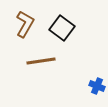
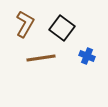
brown line: moved 3 px up
blue cross: moved 10 px left, 30 px up
